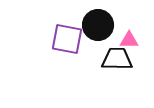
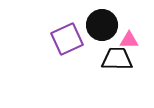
black circle: moved 4 px right
purple square: rotated 36 degrees counterclockwise
